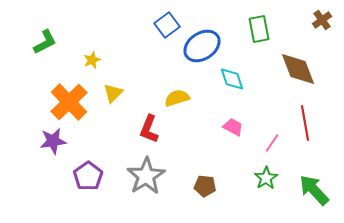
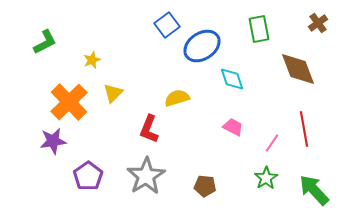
brown cross: moved 4 px left, 3 px down
red line: moved 1 px left, 6 px down
